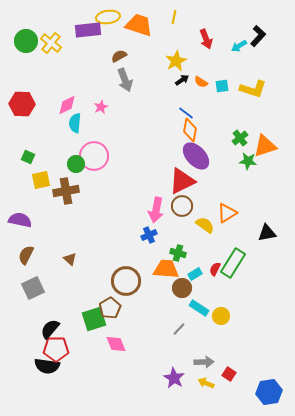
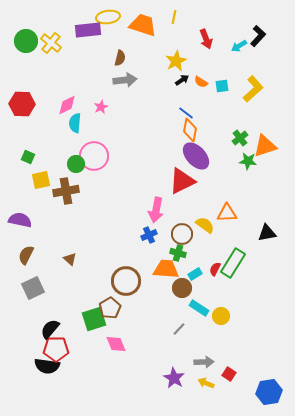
orange trapezoid at (139, 25): moved 4 px right
brown semicircle at (119, 56): moved 1 px right, 2 px down; rotated 133 degrees clockwise
gray arrow at (125, 80): rotated 75 degrees counterclockwise
yellow L-shape at (253, 89): rotated 60 degrees counterclockwise
brown circle at (182, 206): moved 28 px down
orange triangle at (227, 213): rotated 30 degrees clockwise
